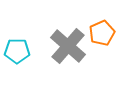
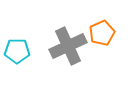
gray cross: rotated 24 degrees clockwise
